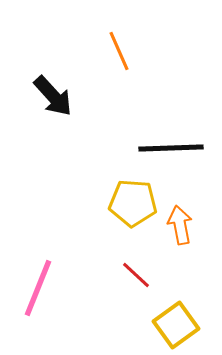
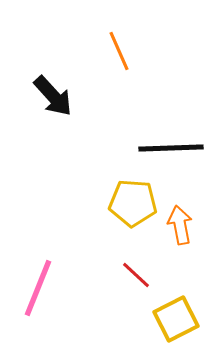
yellow square: moved 6 px up; rotated 9 degrees clockwise
